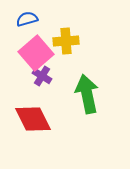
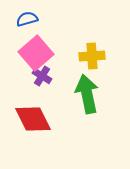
yellow cross: moved 26 px right, 15 px down
